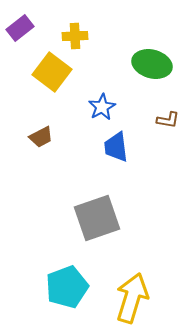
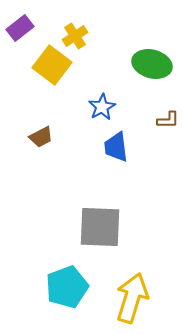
yellow cross: rotated 30 degrees counterclockwise
yellow square: moved 7 px up
brown L-shape: rotated 10 degrees counterclockwise
gray square: moved 3 px right, 9 px down; rotated 21 degrees clockwise
